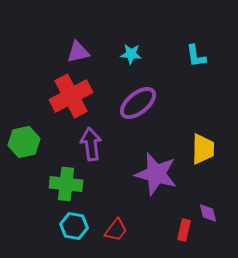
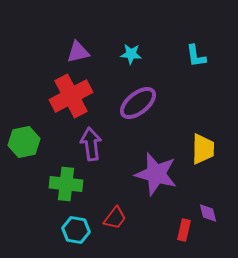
cyan hexagon: moved 2 px right, 4 px down
red trapezoid: moved 1 px left, 12 px up
